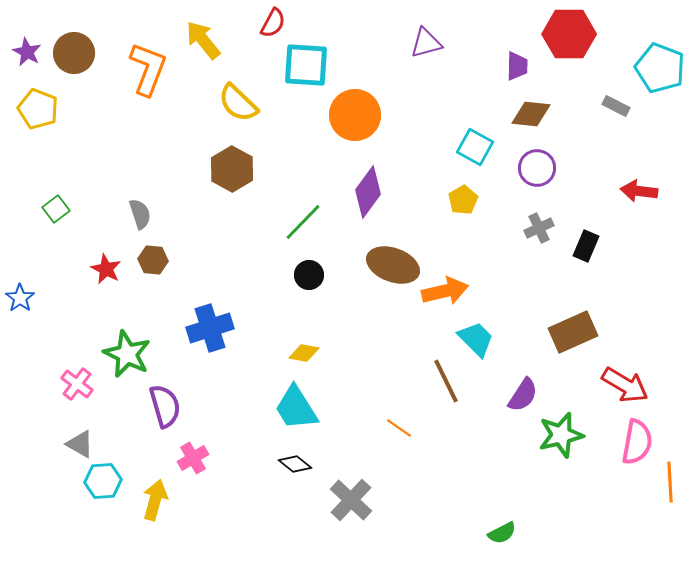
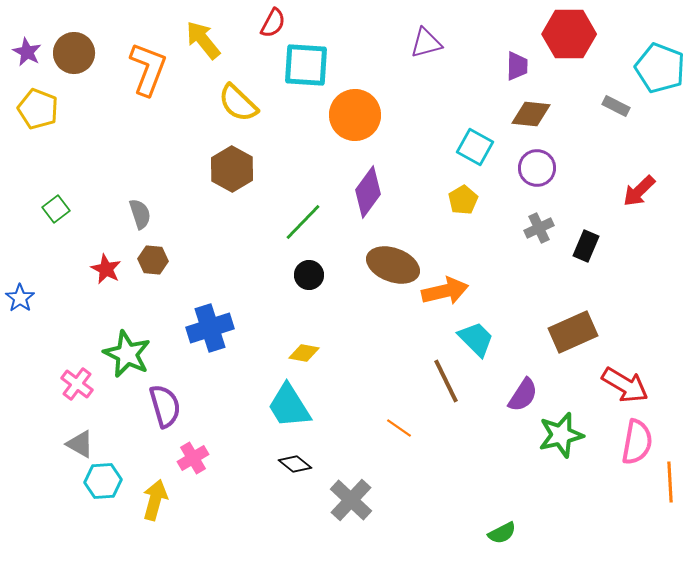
red arrow at (639, 191): rotated 51 degrees counterclockwise
cyan trapezoid at (296, 408): moved 7 px left, 2 px up
